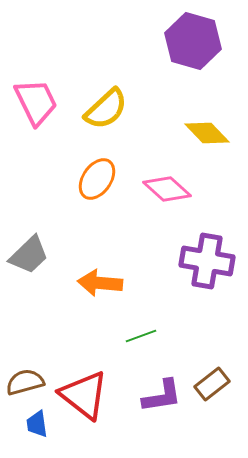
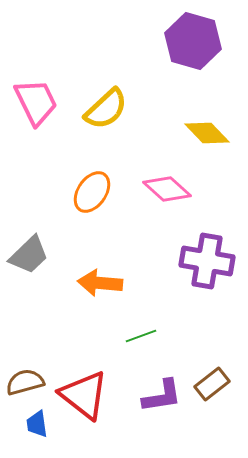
orange ellipse: moved 5 px left, 13 px down
